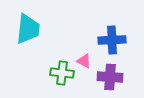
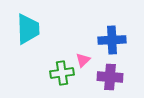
cyan trapezoid: rotated 8 degrees counterclockwise
pink triangle: moved 1 px left, 1 px up; rotated 49 degrees clockwise
green cross: rotated 15 degrees counterclockwise
